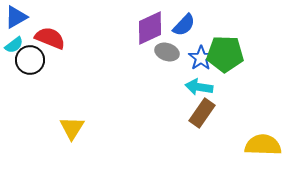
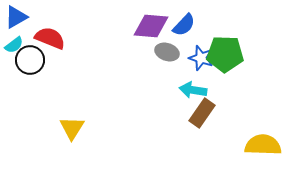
purple diamond: moved 1 px right, 2 px up; rotated 30 degrees clockwise
blue star: rotated 20 degrees counterclockwise
cyan arrow: moved 6 px left, 3 px down
